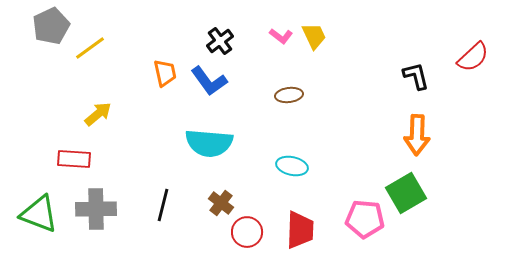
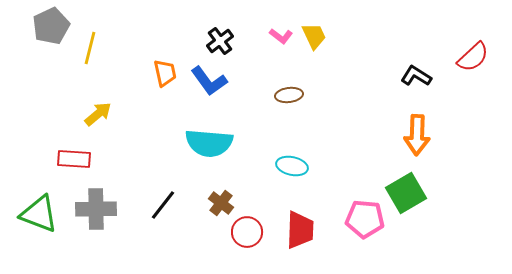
yellow line: rotated 40 degrees counterclockwise
black L-shape: rotated 44 degrees counterclockwise
black line: rotated 24 degrees clockwise
